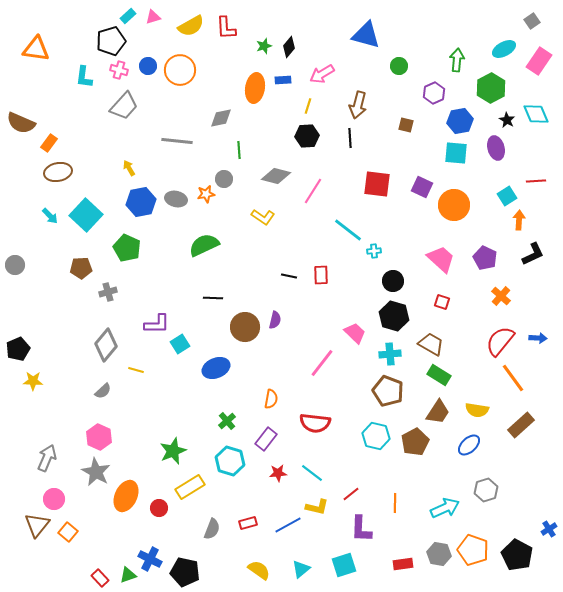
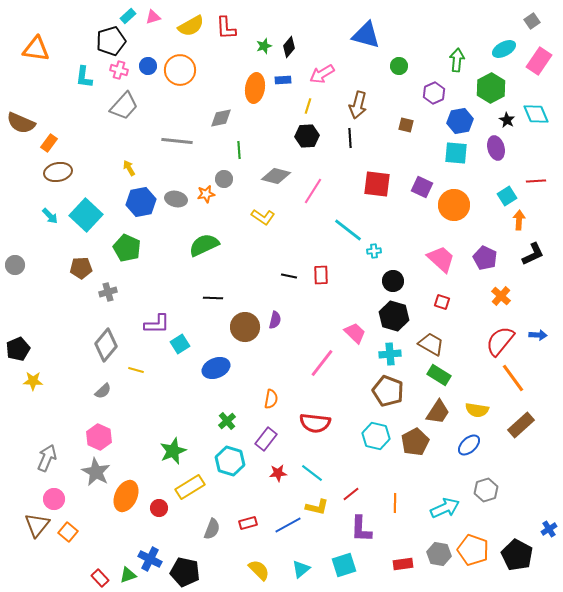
blue arrow at (538, 338): moved 3 px up
yellow semicircle at (259, 570): rotated 10 degrees clockwise
